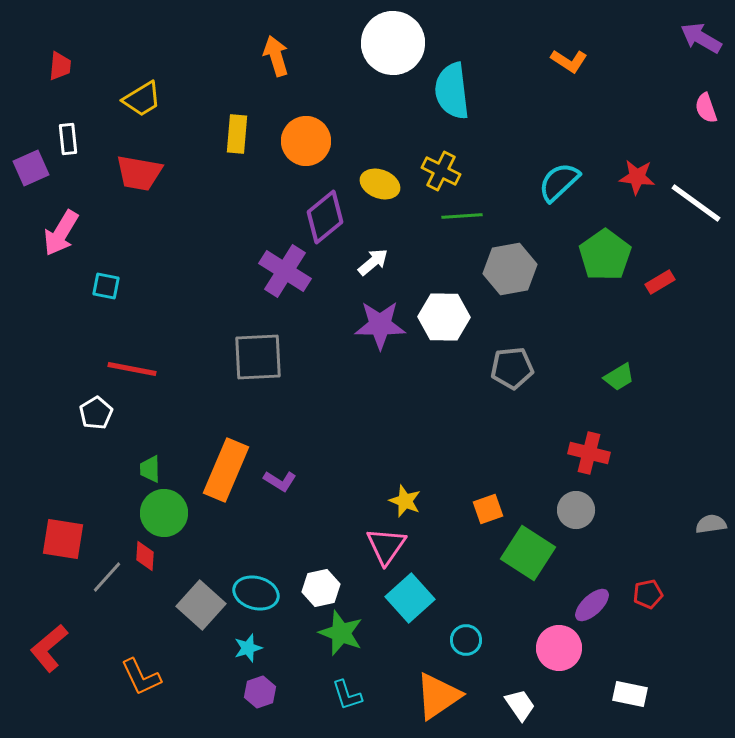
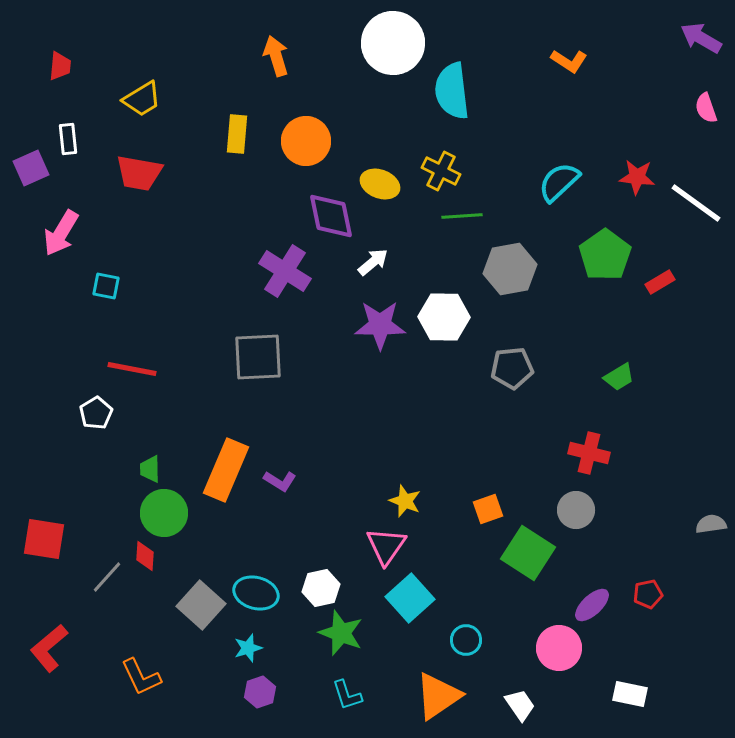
purple diamond at (325, 217): moved 6 px right, 1 px up; rotated 62 degrees counterclockwise
red square at (63, 539): moved 19 px left
